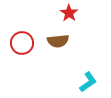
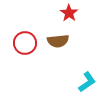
red circle: moved 3 px right
cyan L-shape: moved 1 px left
